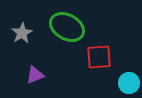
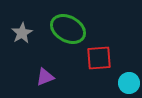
green ellipse: moved 1 px right, 2 px down
red square: moved 1 px down
purple triangle: moved 10 px right, 2 px down
